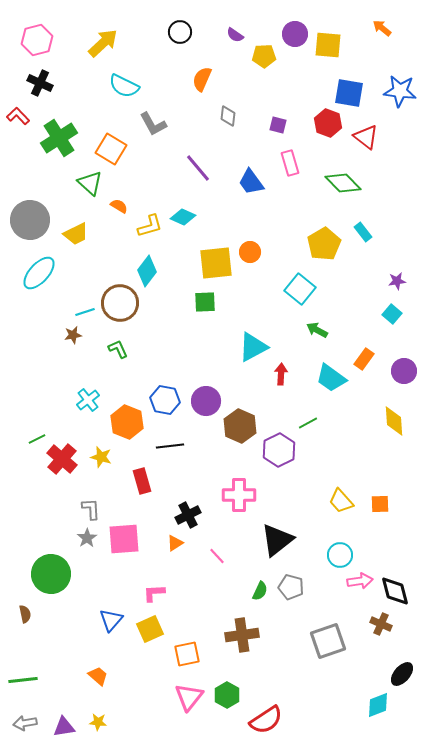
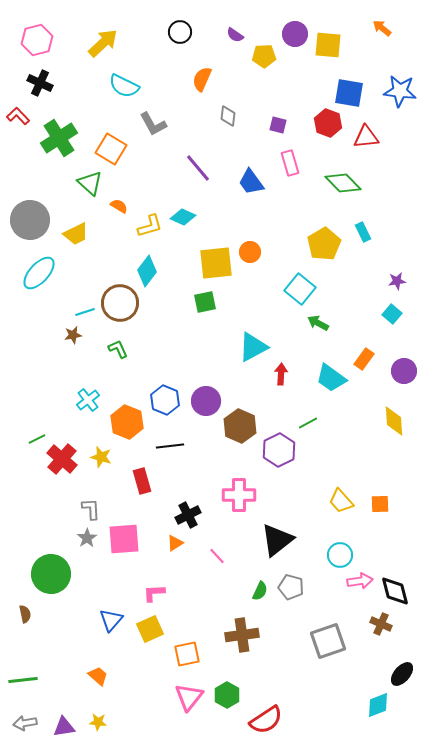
red triangle at (366, 137): rotated 44 degrees counterclockwise
cyan rectangle at (363, 232): rotated 12 degrees clockwise
green square at (205, 302): rotated 10 degrees counterclockwise
green arrow at (317, 330): moved 1 px right, 7 px up
blue hexagon at (165, 400): rotated 12 degrees clockwise
